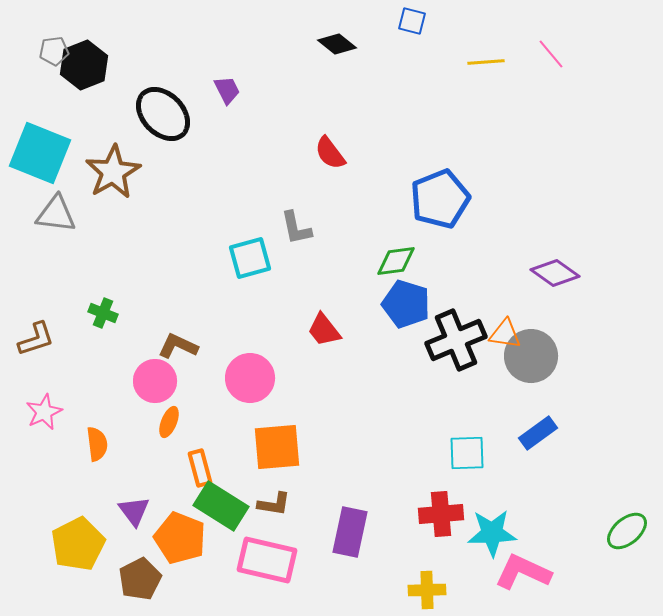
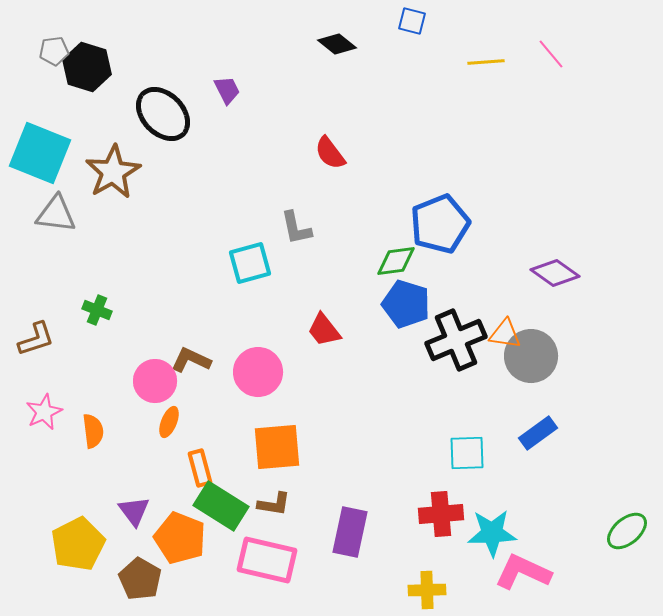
black hexagon at (84, 65): moved 3 px right, 2 px down; rotated 21 degrees counterclockwise
blue pentagon at (440, 199): moved 25 px down
cyan square at (250, 258): moved 5 px down
green cross at (103, 313): moved 6 px left, 3 px up
brown L-shape at (178, 346): moved 13 px right, 14 px down
pink circle at (250, 378): moved 8 px right, 6 px up
orange semicircle at (97, 444): moved 4 px left, 13 px up
brown pentagon at (140, 579): rotated 15 degrees counterclockwise
